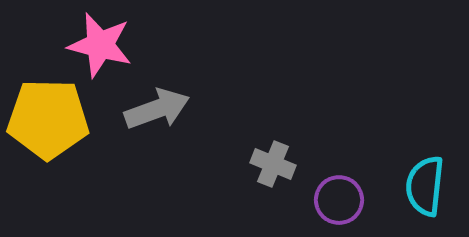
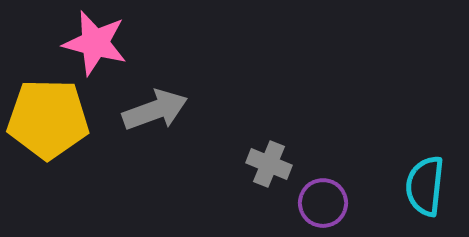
pink star: moved 5 px left, 2 px up
gray arrow: moved 2 px left, 1 px down
gray cross: moved 4 px left
purple circle: moved 16 px left, 3 px down
